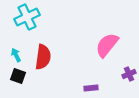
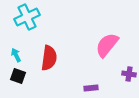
red semicircle: moved 6 px right, 1 px down
purple cross: rotated 32 degrees clockwise
